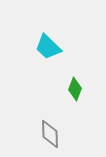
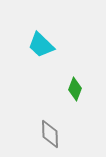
cyan trapezoid: moved 7 px left, 2 px up
